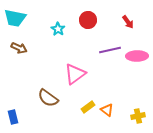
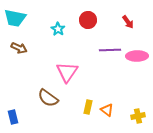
purple line: rotated 10 degrees clockwise
pink triangle: moved 8 px left, 2 px up; rotated 20 degrees counterclockwise
yellow rectangle: rotated 40 degrees counterclockwise
